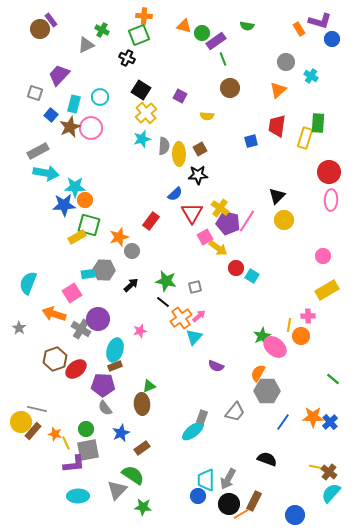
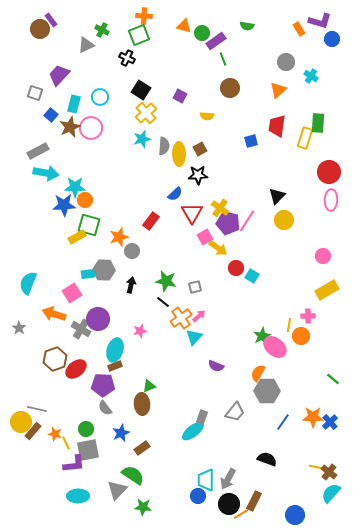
black arrow at (131, 285): rotated 35 degrees counterclockwise
